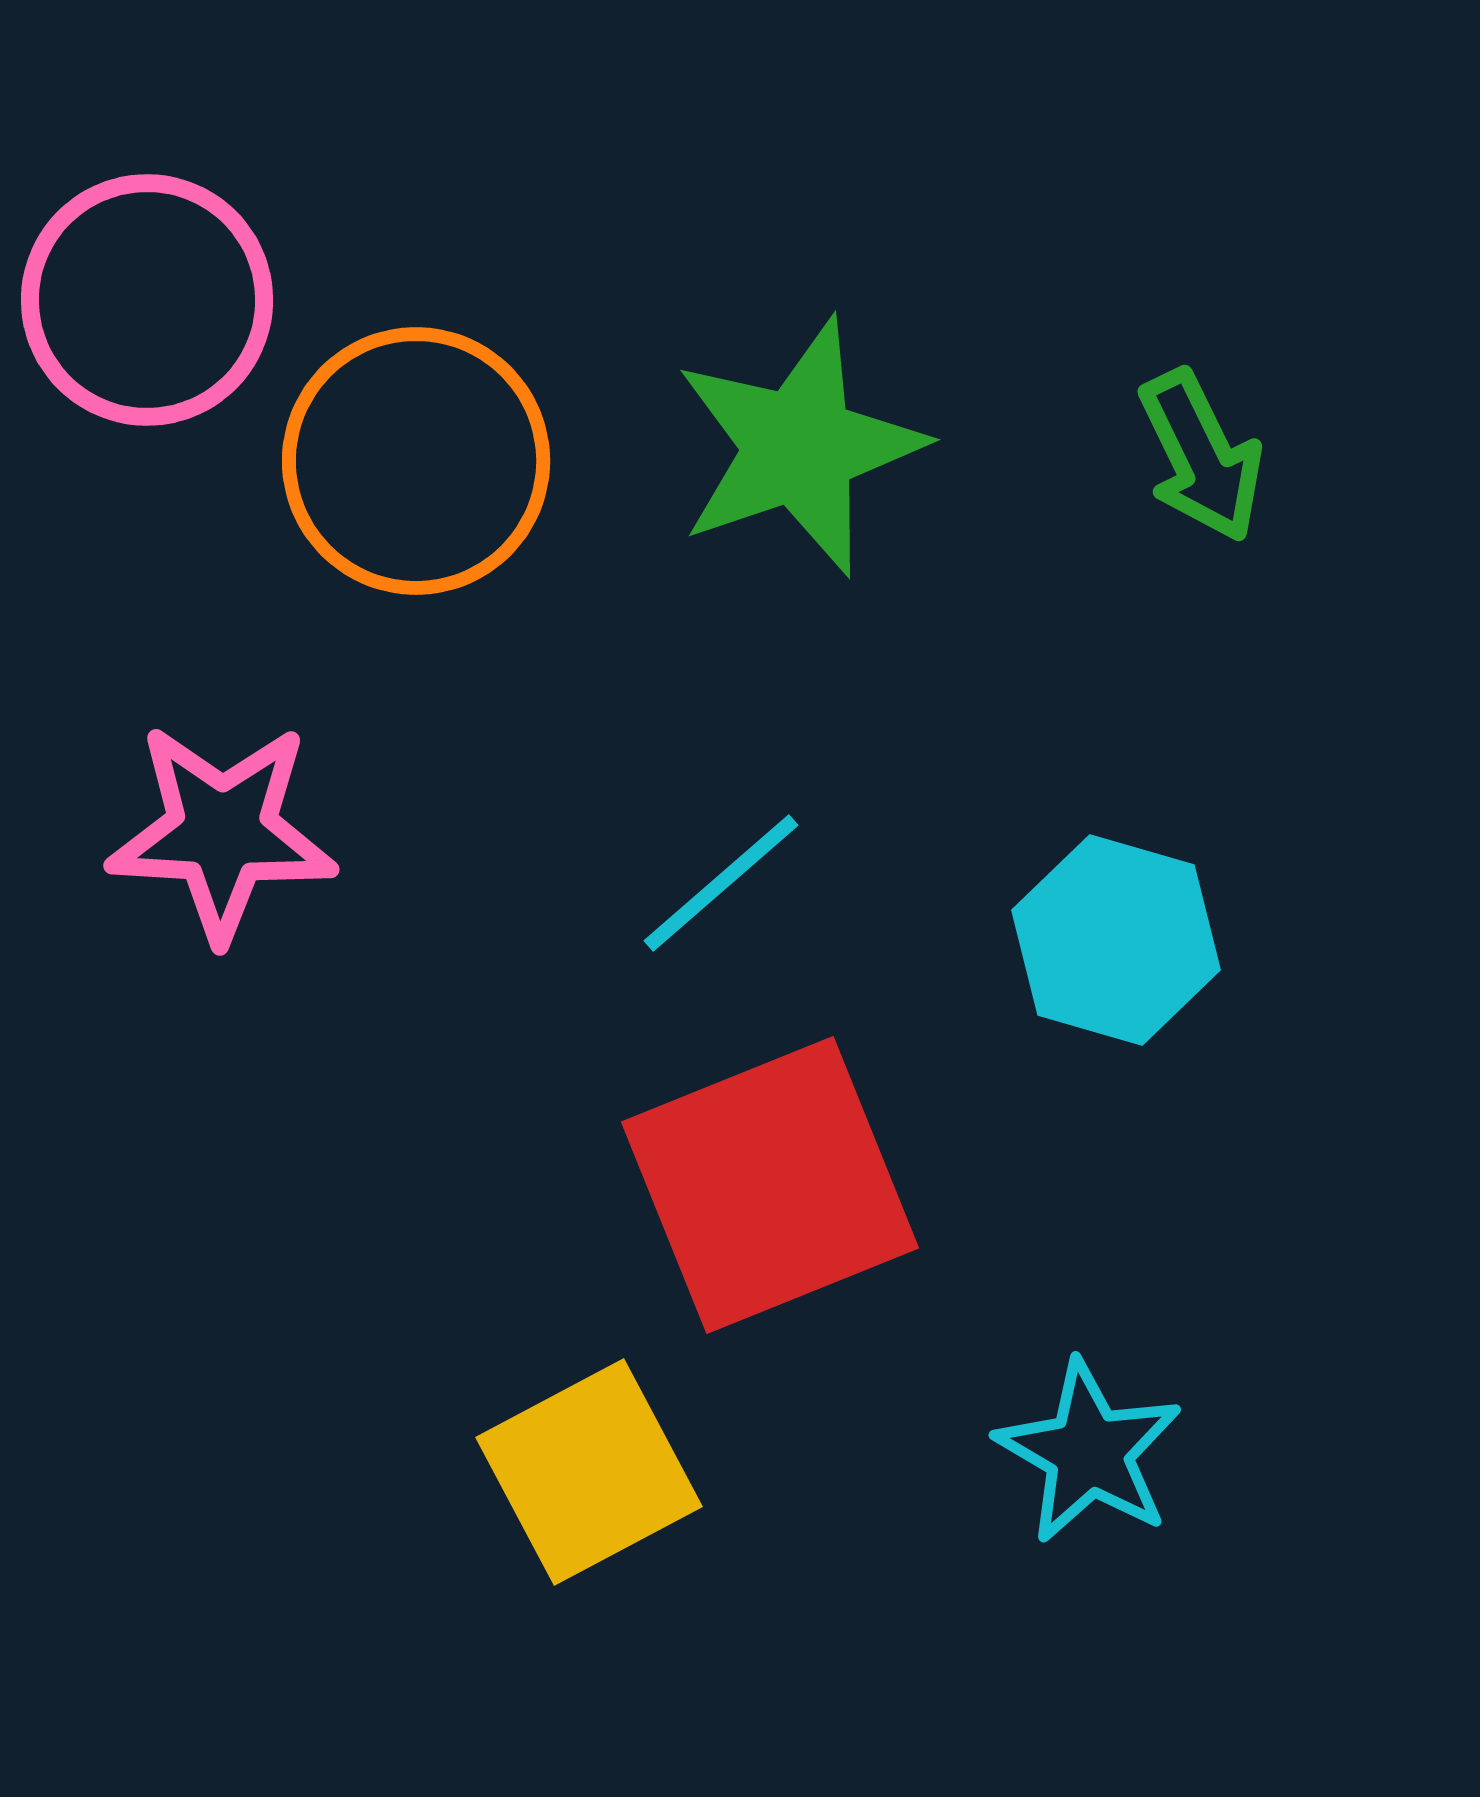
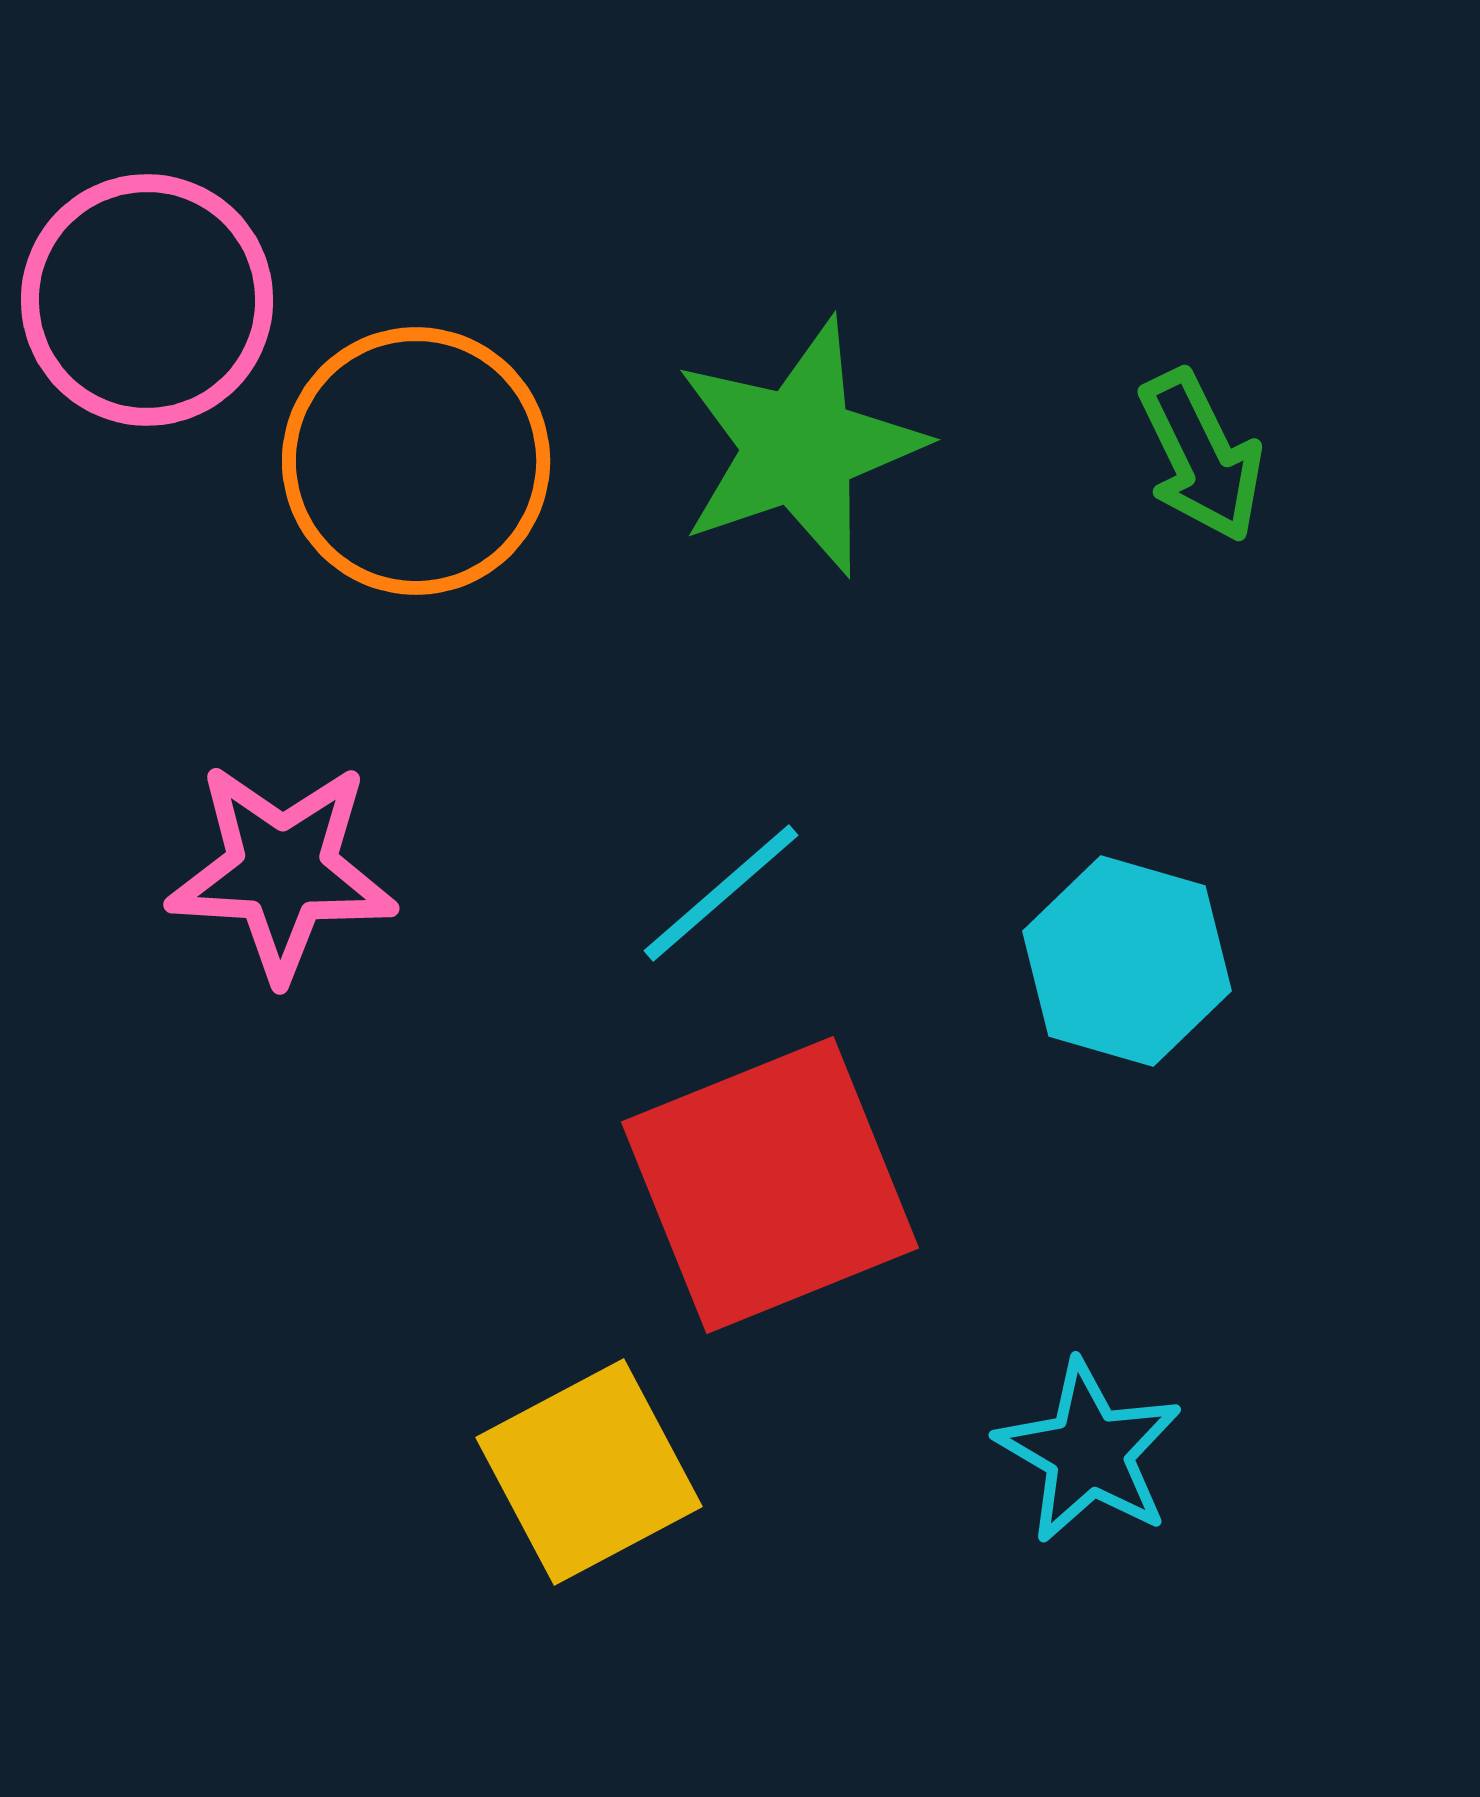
pink star: moved 60 px right, 39 px down
cyan line: moved 10 px down
cyan hexagon: moved 11 px right, 21 px down
